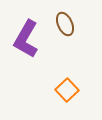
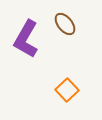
brown ellipse: rotated 15 degrees counterclockwise
